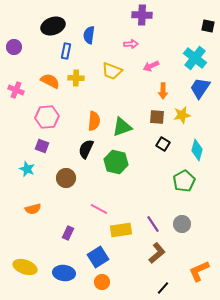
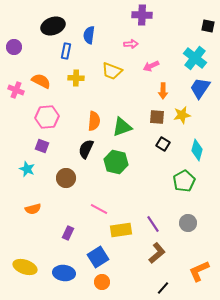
orange semicircle at (50, 81): moved 9 px left
gray circle at (182, 224): moved 6 px right, 1 px up
